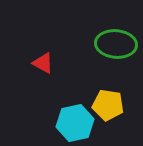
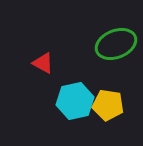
green ellipse: rotated 27 degrees counterclockwise
cyan hexagon: moved 22 px up
